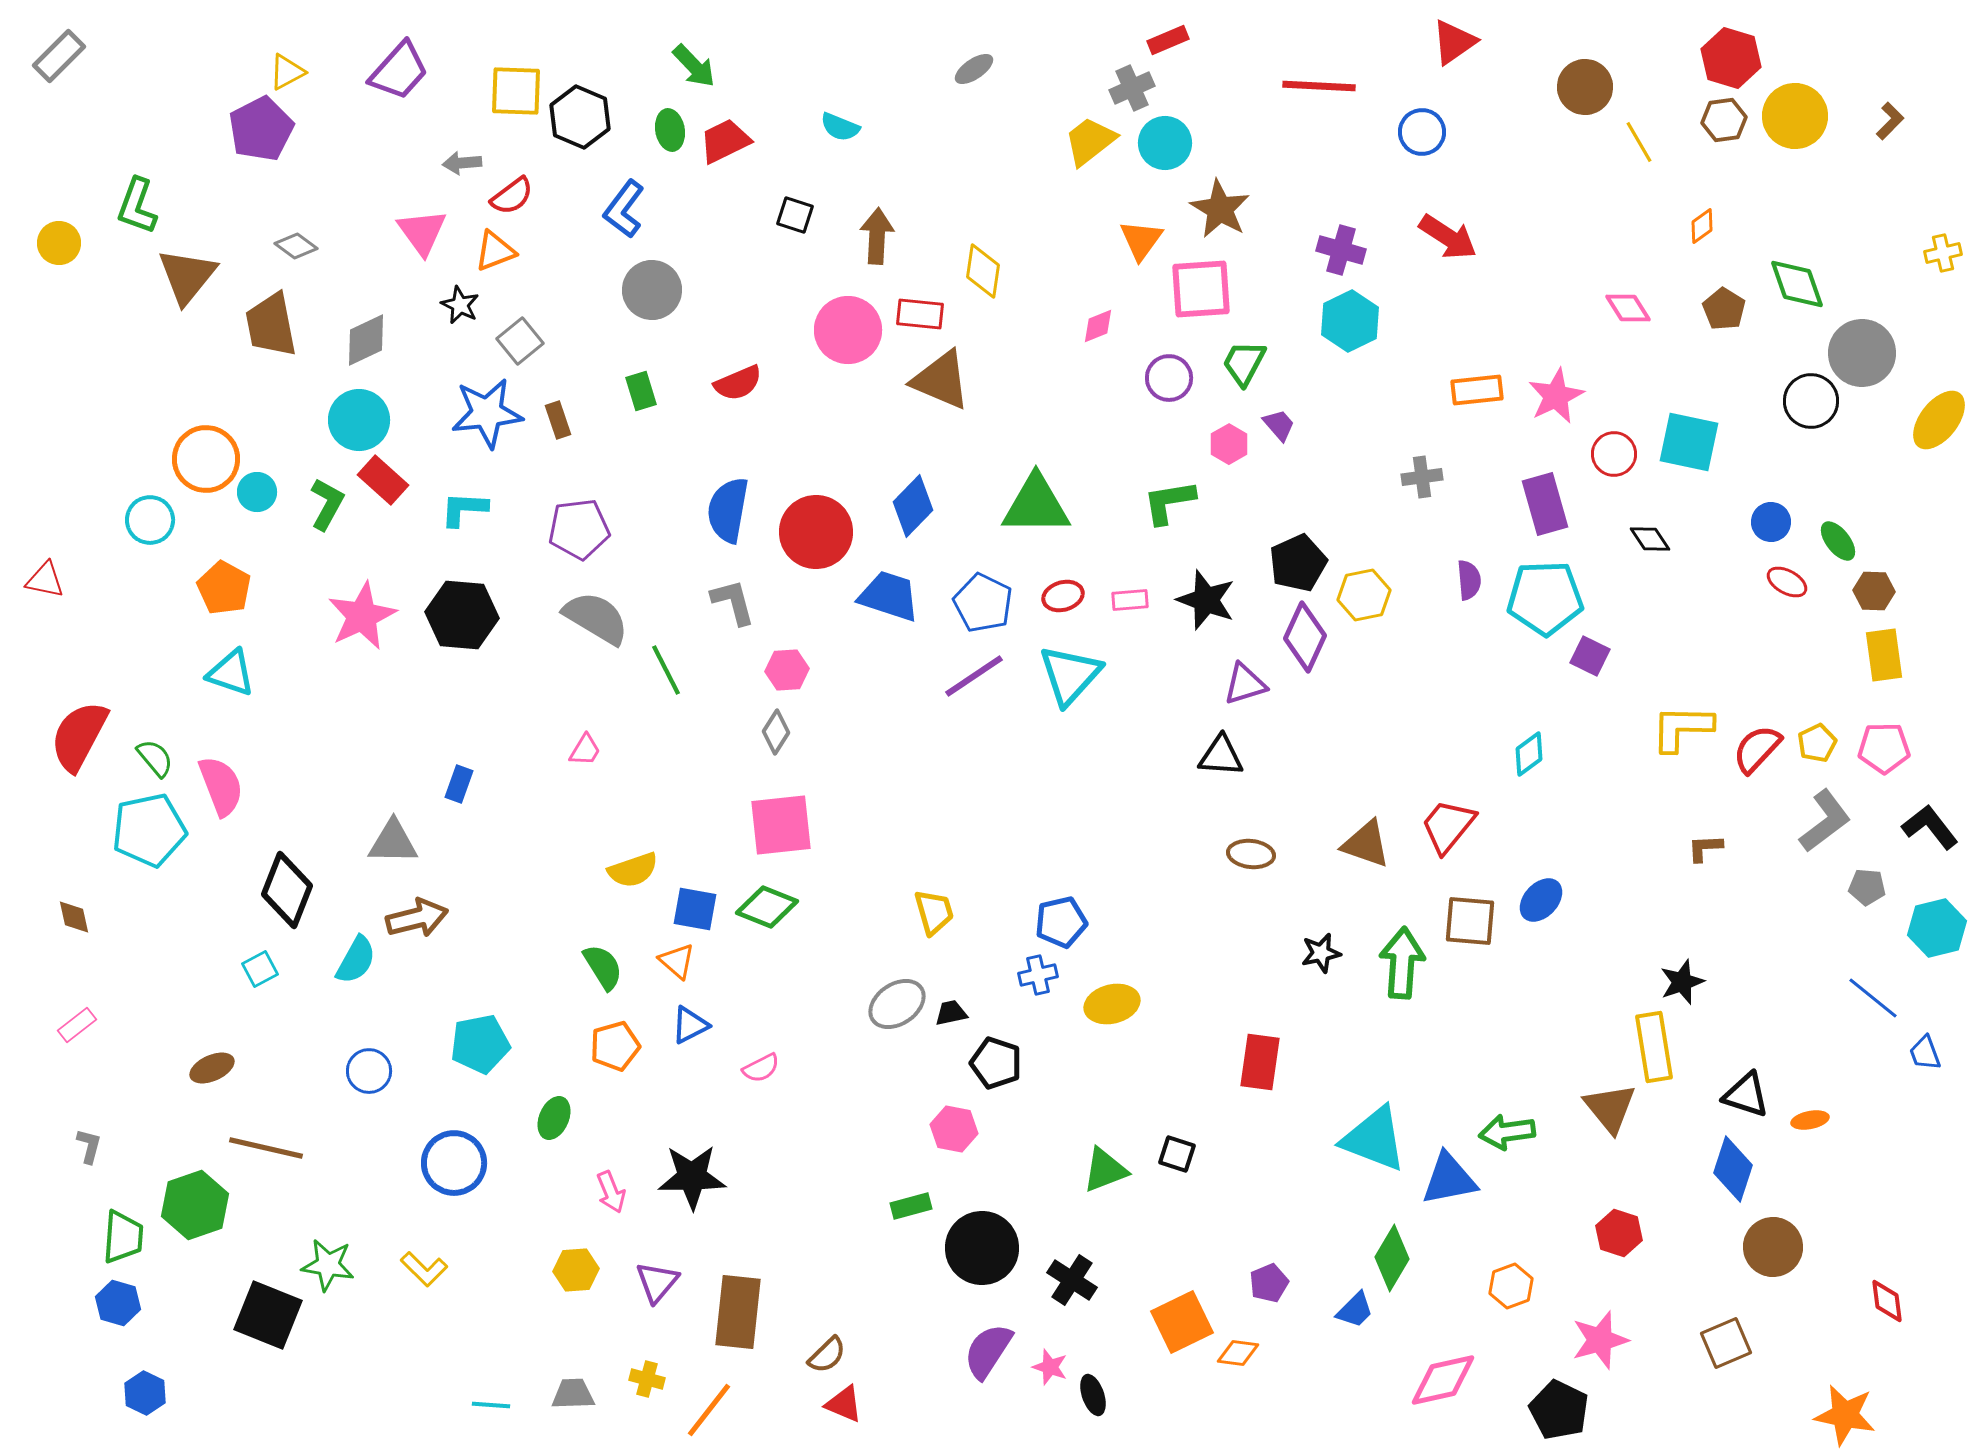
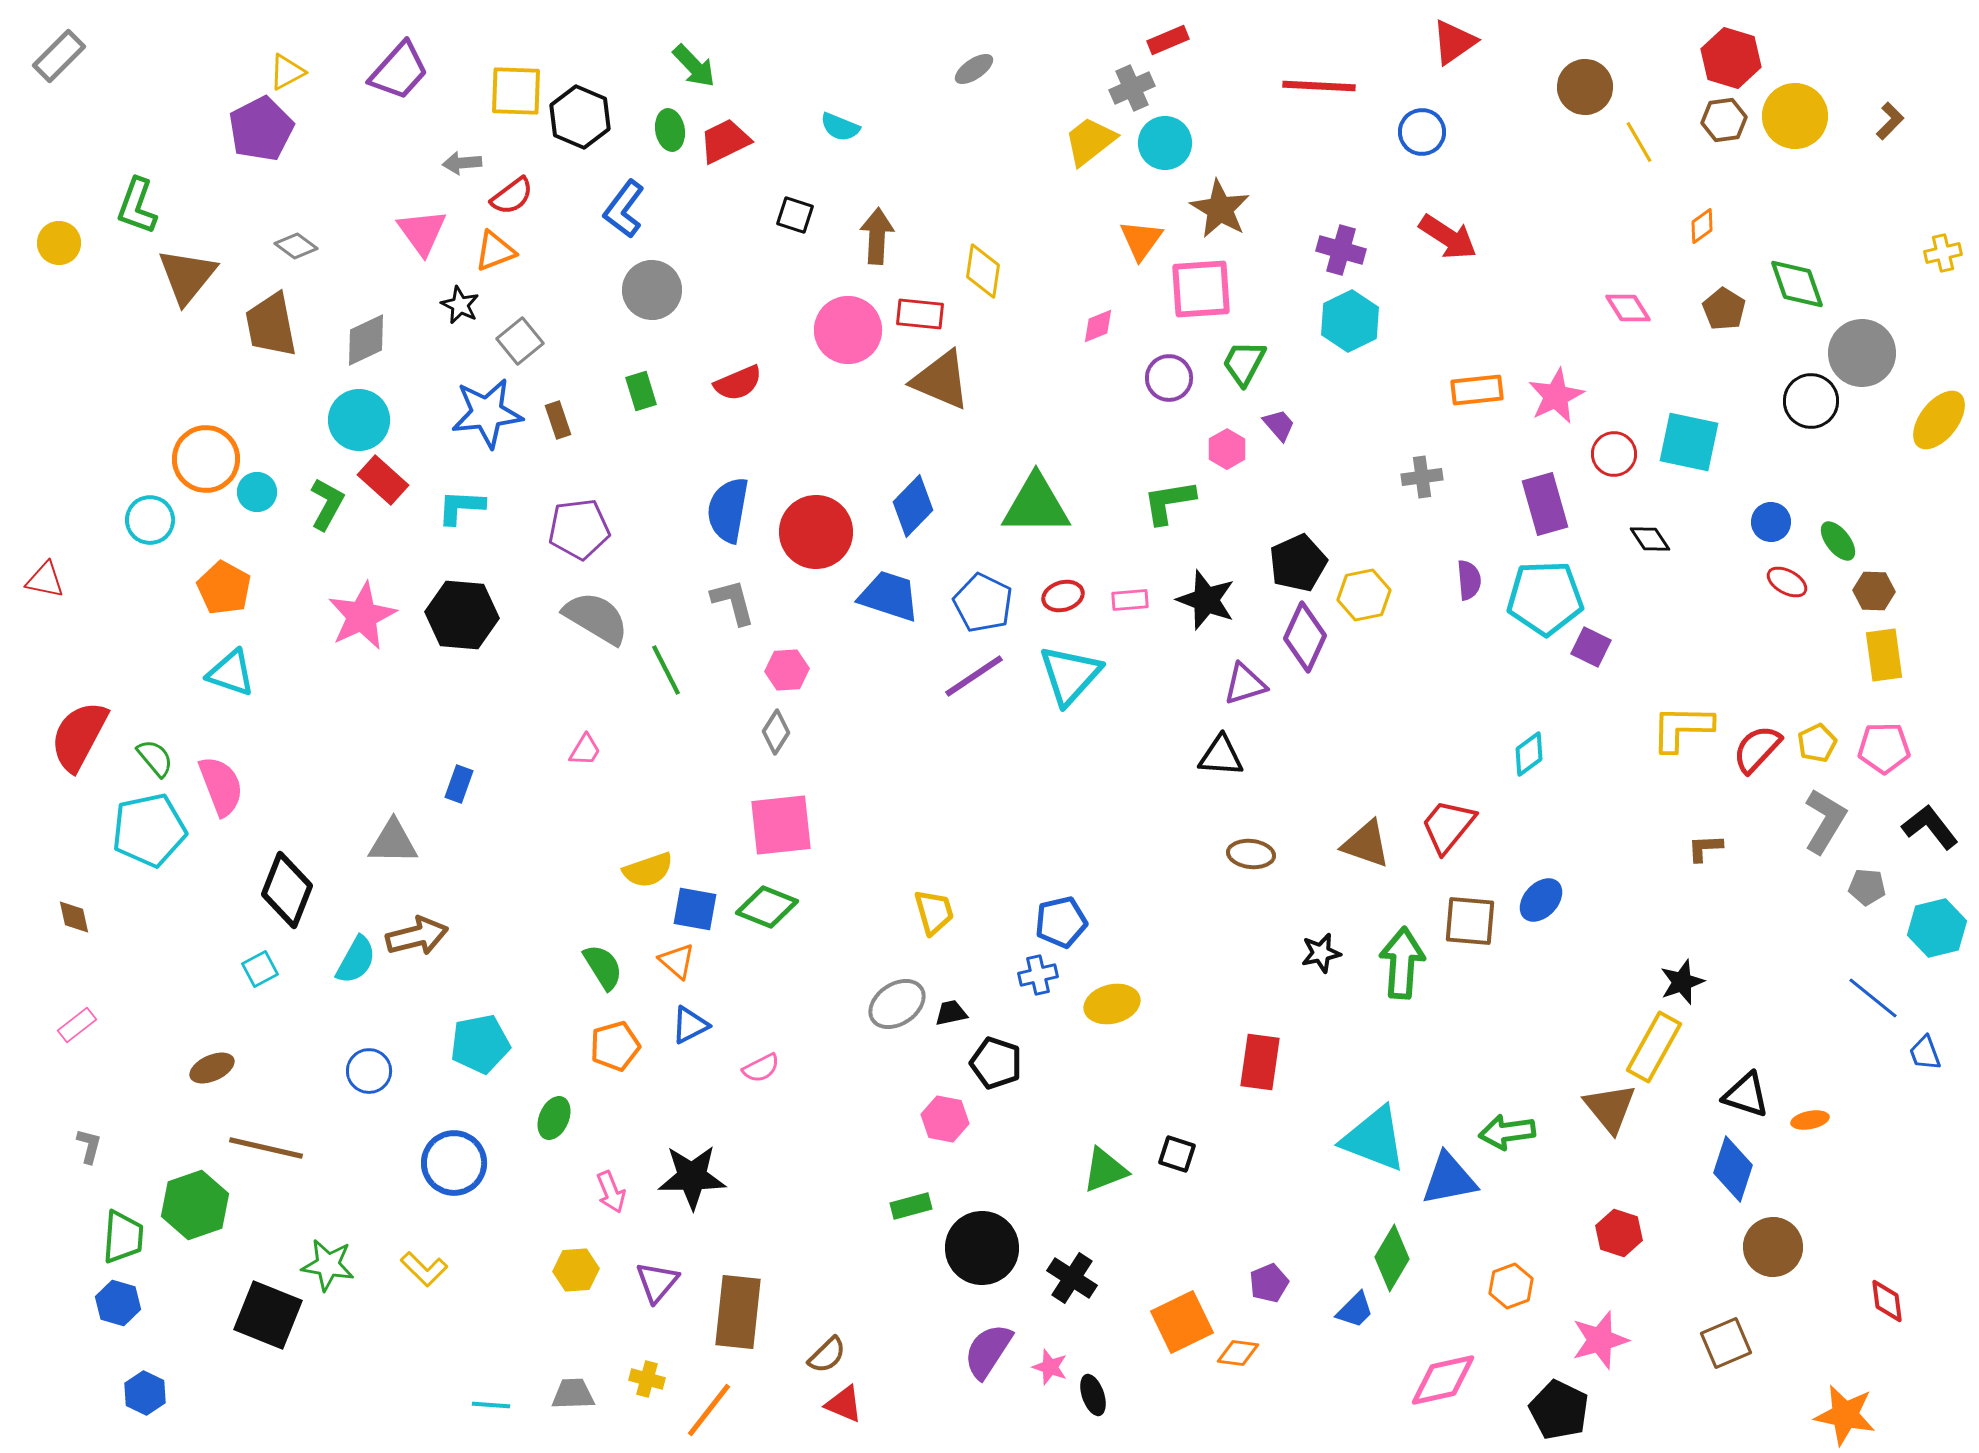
pink hexagon at (1229, 444): moved 2 px left, 5 px down
cyan L-shape at (464, 509): moved 3 px left, 2 px up
purple square at (1590, 656): moved 1 px right, 9 px up
gray L-shape at (1825, 821): rotated 22 degrees counterclockwise
yellow semicircle at (633, 870): moved 15 px right
brown arrow at (417, 918): moved 18 px down
yellow rectangle at (1654, 1047): rotated 38 degrees clockwise
pink hexagon at (954, 1129): moved 9 px left, 10 px up
black cross at (1072, 1280): moved 2 px up
